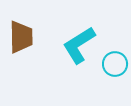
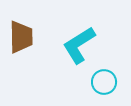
cyan circle: moved 11 px left, 18 px down
